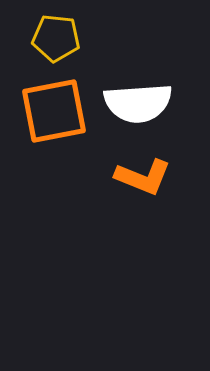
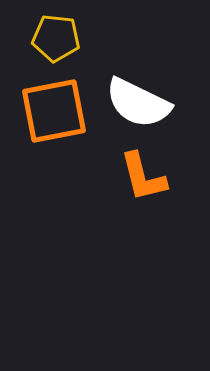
white semicircle: rotated 30 degrees clockwise
orange L-shape: rotated 54 degrees clockwise
